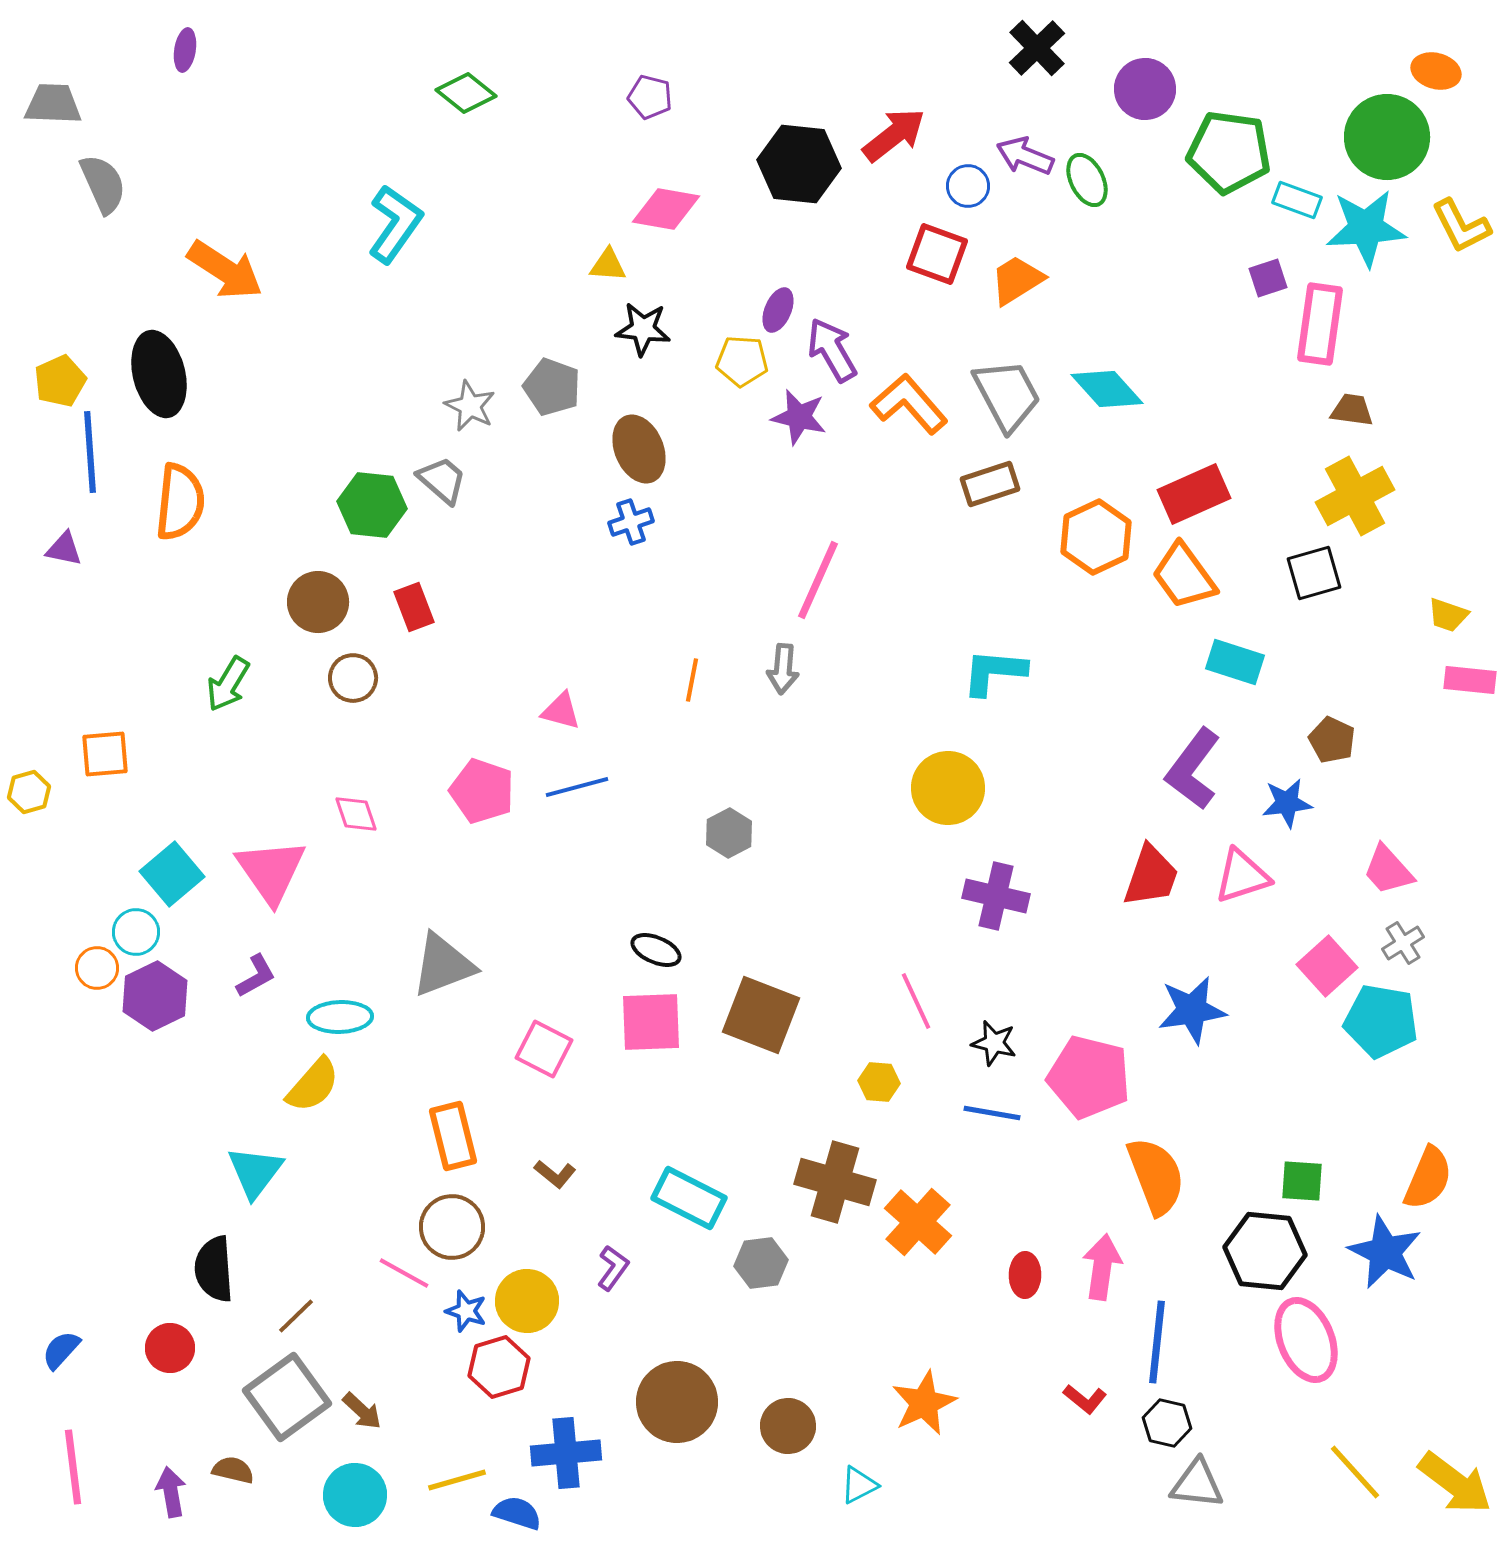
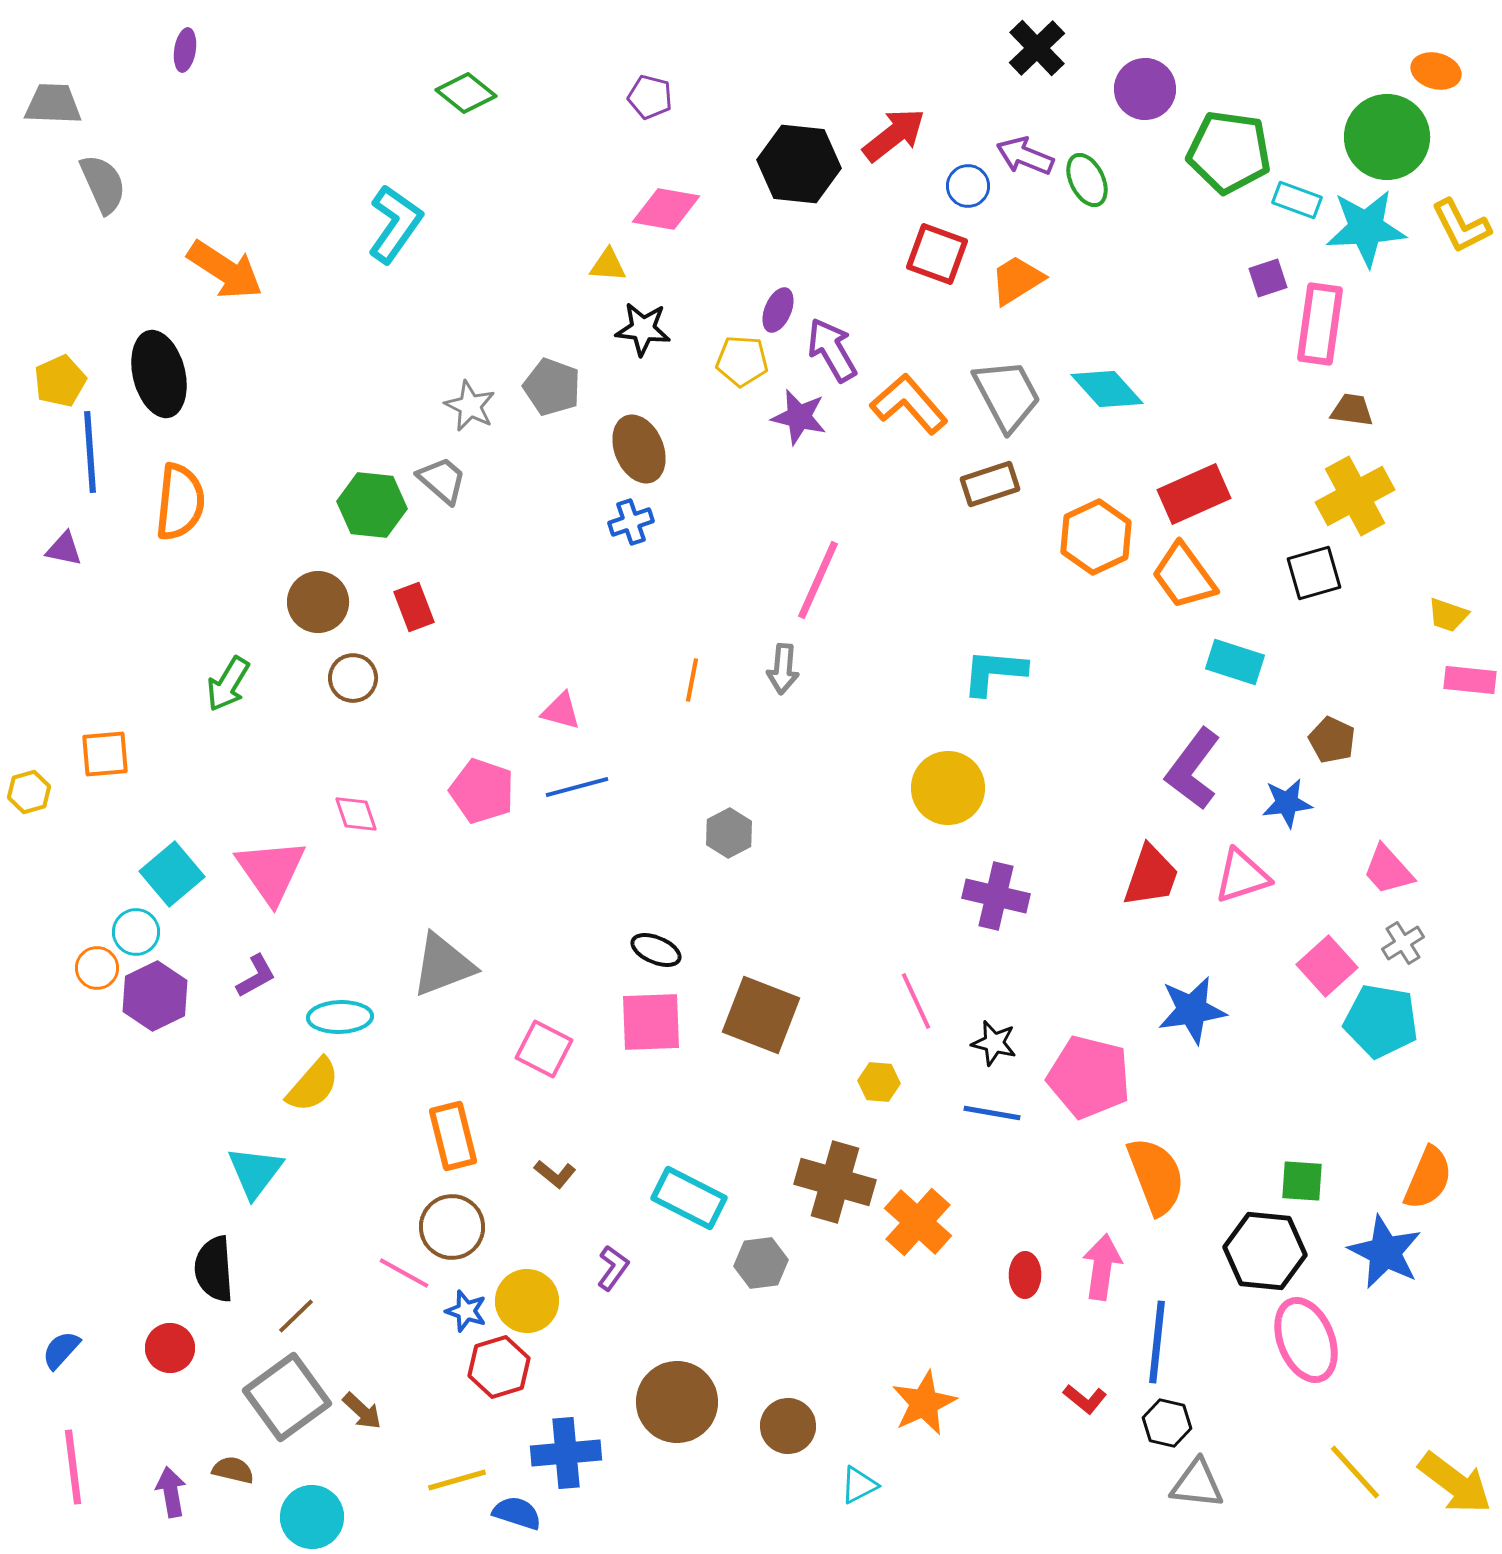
cyan circle at (355, 1495): moved 43 px left, 22 px down
